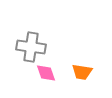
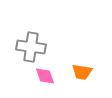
pink diamond: moved 1 px left, 3 px down
